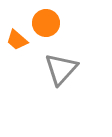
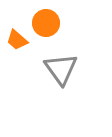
gray triangle: rotated 18 degrees counterclockwise
